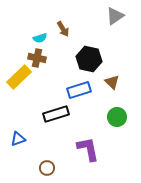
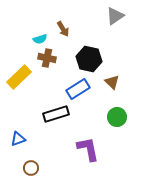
cyan semicircle: moved 1 px down
brown cross: moved 10 px right
blue rectangle: moved 1 px left, 1 px up; rotated 15 degrees counterclockwise
brown circle: moved 16 px left
